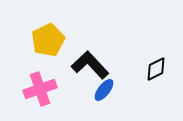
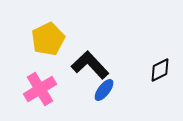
yellow pentagon: moved 1 px up
black diamond: moved 4 px right, 1 px down
pink cross: rotated 12 degrees counterclockwise
